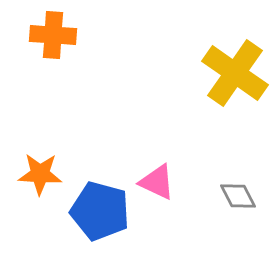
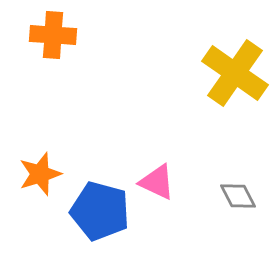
orange star: rotated 21 degrees counterclockwise
